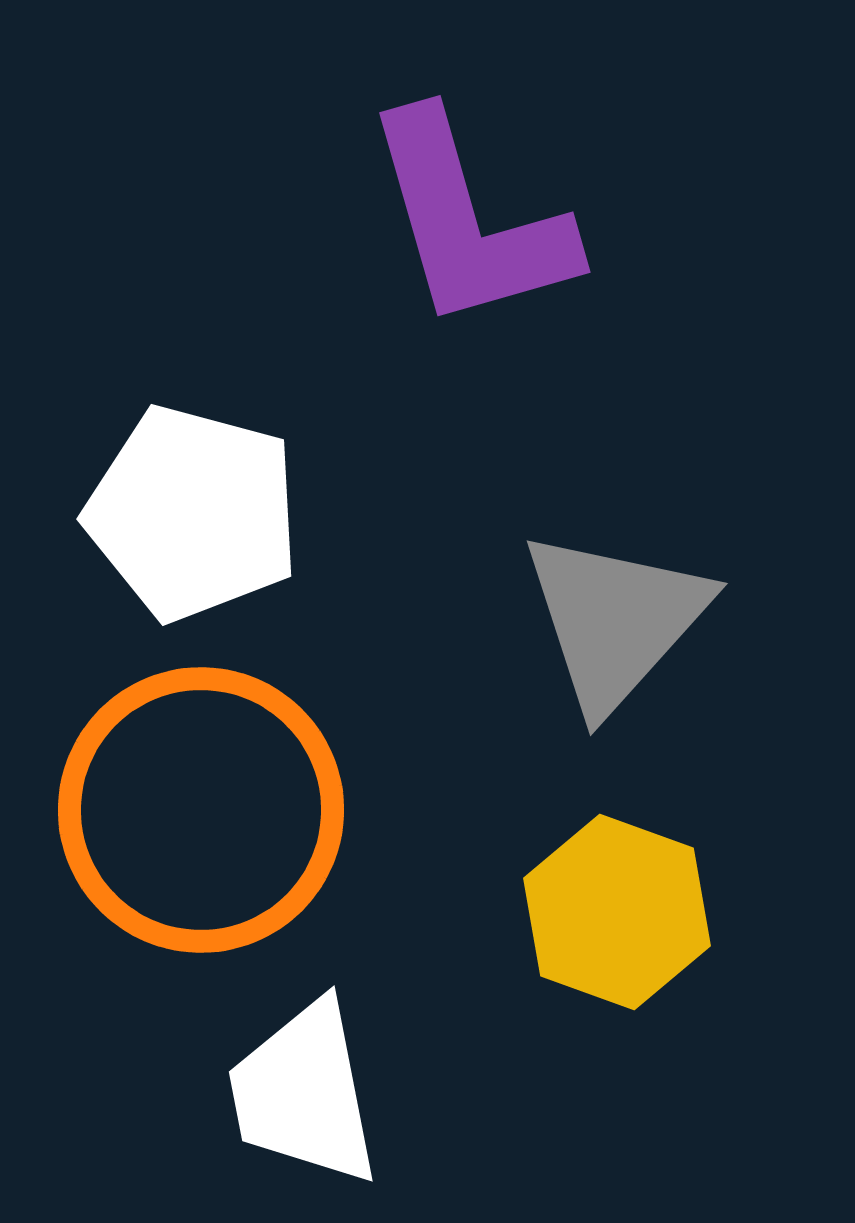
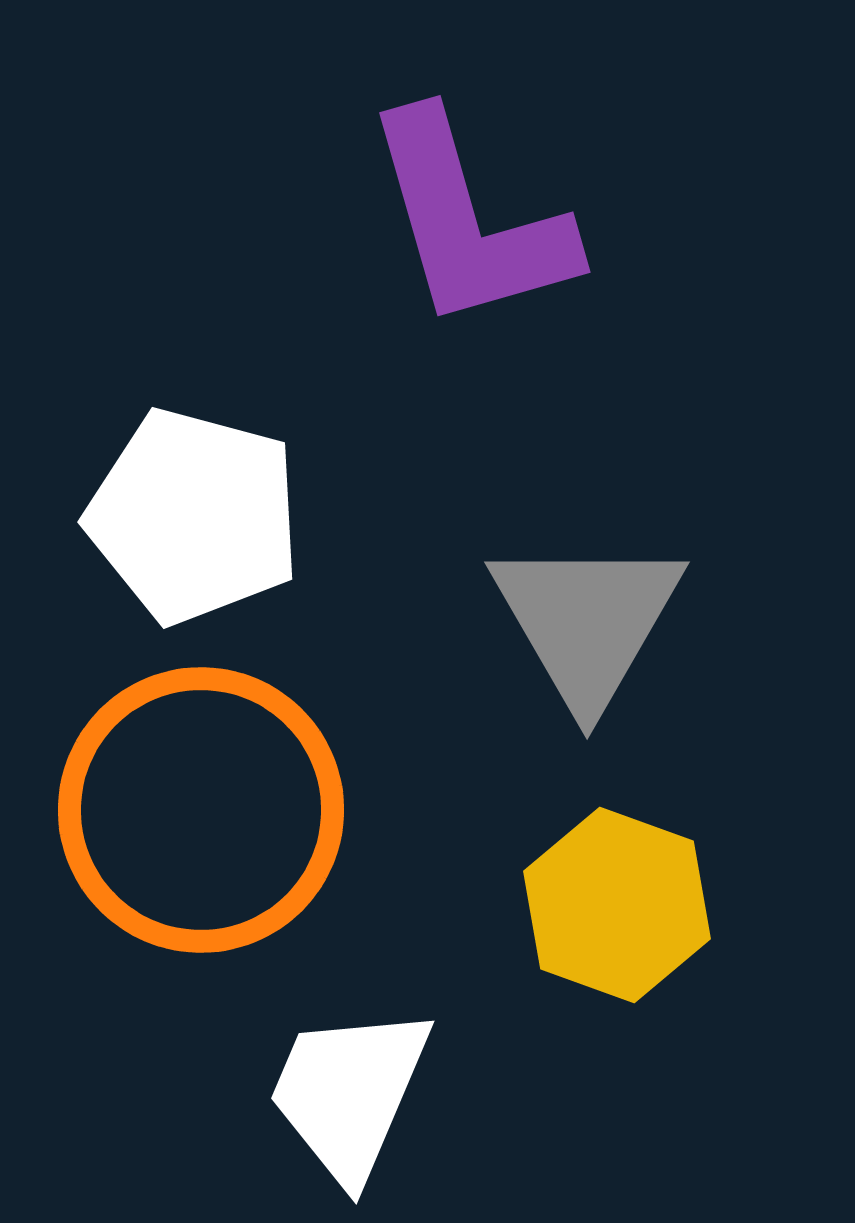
white pentagon: moved 1 px right, 3 px down
gray triangle: moved 28 px left, 1 px down; rotated 12 degrees counterclockwise
yellow hexagon: moved 7 px up
white trapezoid: moved 45 px right; rotated 34 degrees clockwise
